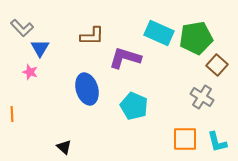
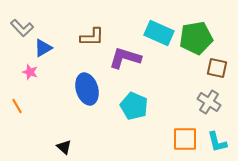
brown L-shape: moved 1 px down
blue triangle: moved 3 px right; rotated 30 degrees clockwise
brown square: moved 3 px down; rotated 30 degrees counterclockwise
gray cross: moved 7 px right, 5 px down
orange line: moved 5 px right, 8 px up; rotated 28 degrees counterclockwise
